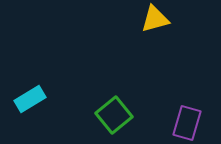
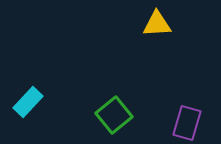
yellow triangle: moved 2 px right, 5 px down; rotated 12 degrees clockwise
cyan rectangle: moved 2 px left, 3 px down; rotated 16 degrees counterclockwise
